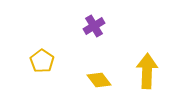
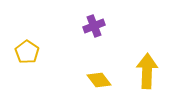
purple cross: rotated 10 degrees clockwise
yellow pentagon: moved 15 px left, 9 px up
